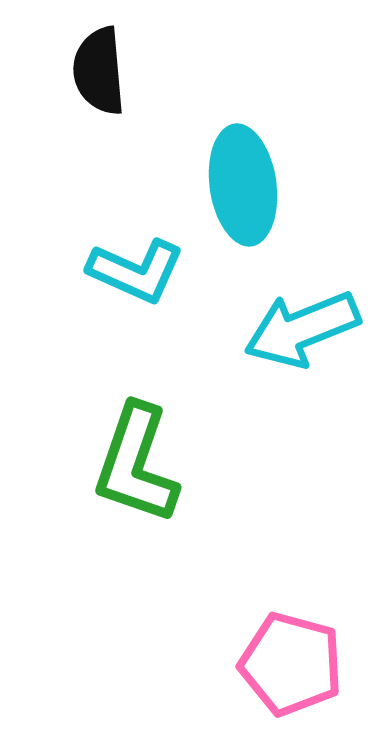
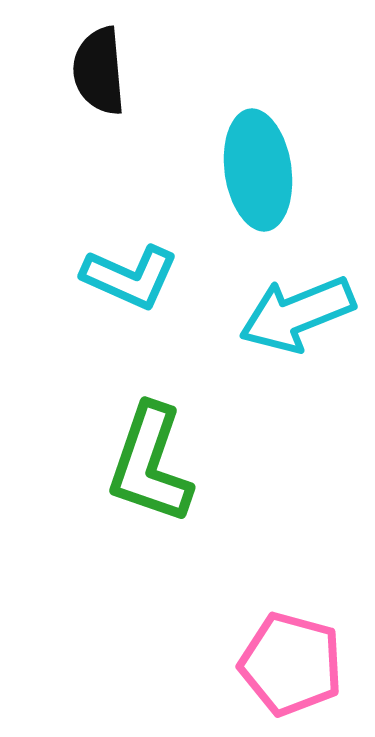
cyan ellipse: moved 15 px right, 15 px up
cyan L-shape: moved 6 px left, 6 px down
cyan arrow: moved 5 px left, 15 px up
green L-shape: moved 14 px right
